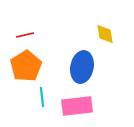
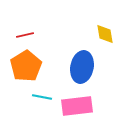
cyan line: rotated 72 degrees counterclockwise
